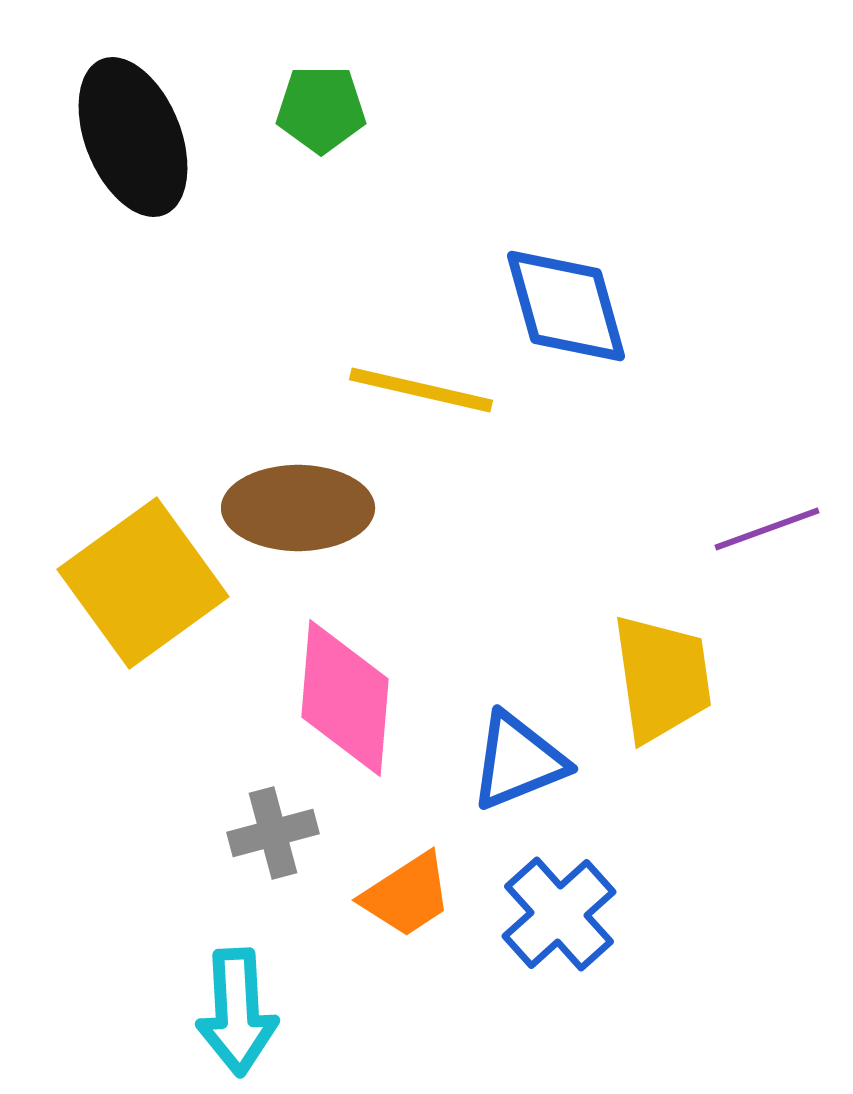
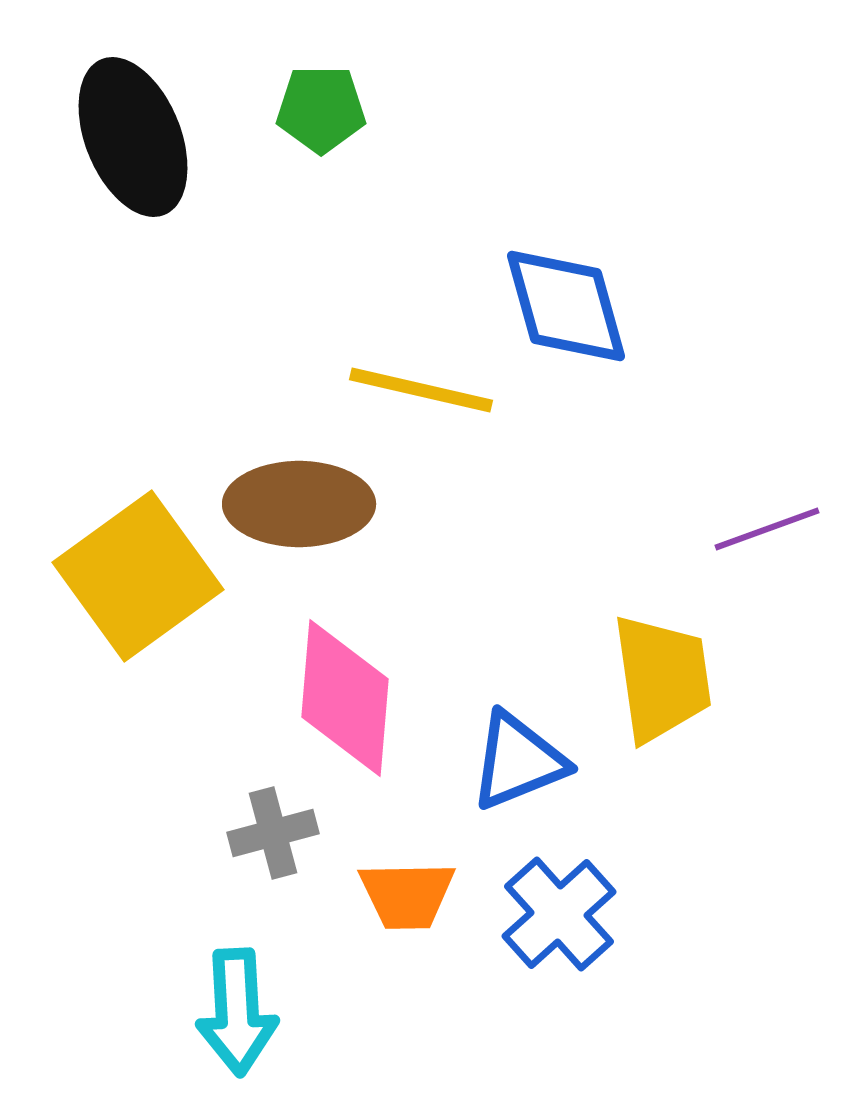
brown ellipse: moved 1 px right, 4 px up
yellow square: moved 5 px left, 7 px up
orange trapezoid: rotated 32 degrees clockwise
